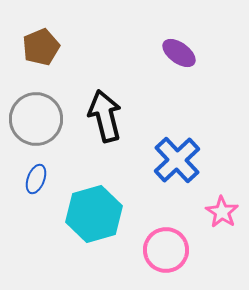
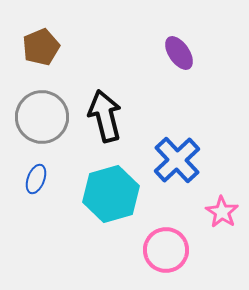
purple ellipse: rotated 20 degrees clockwise
gray circle: moved 6 px right, 2 px up
cyan hexagon: moved 17 px right, 20 px up
